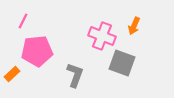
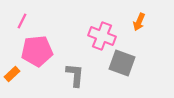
pink line: moved 1 px left
orange arrow: moved 5 px right, 4 px up
gray L-shape: rotated 15 degrees counterclockwise
